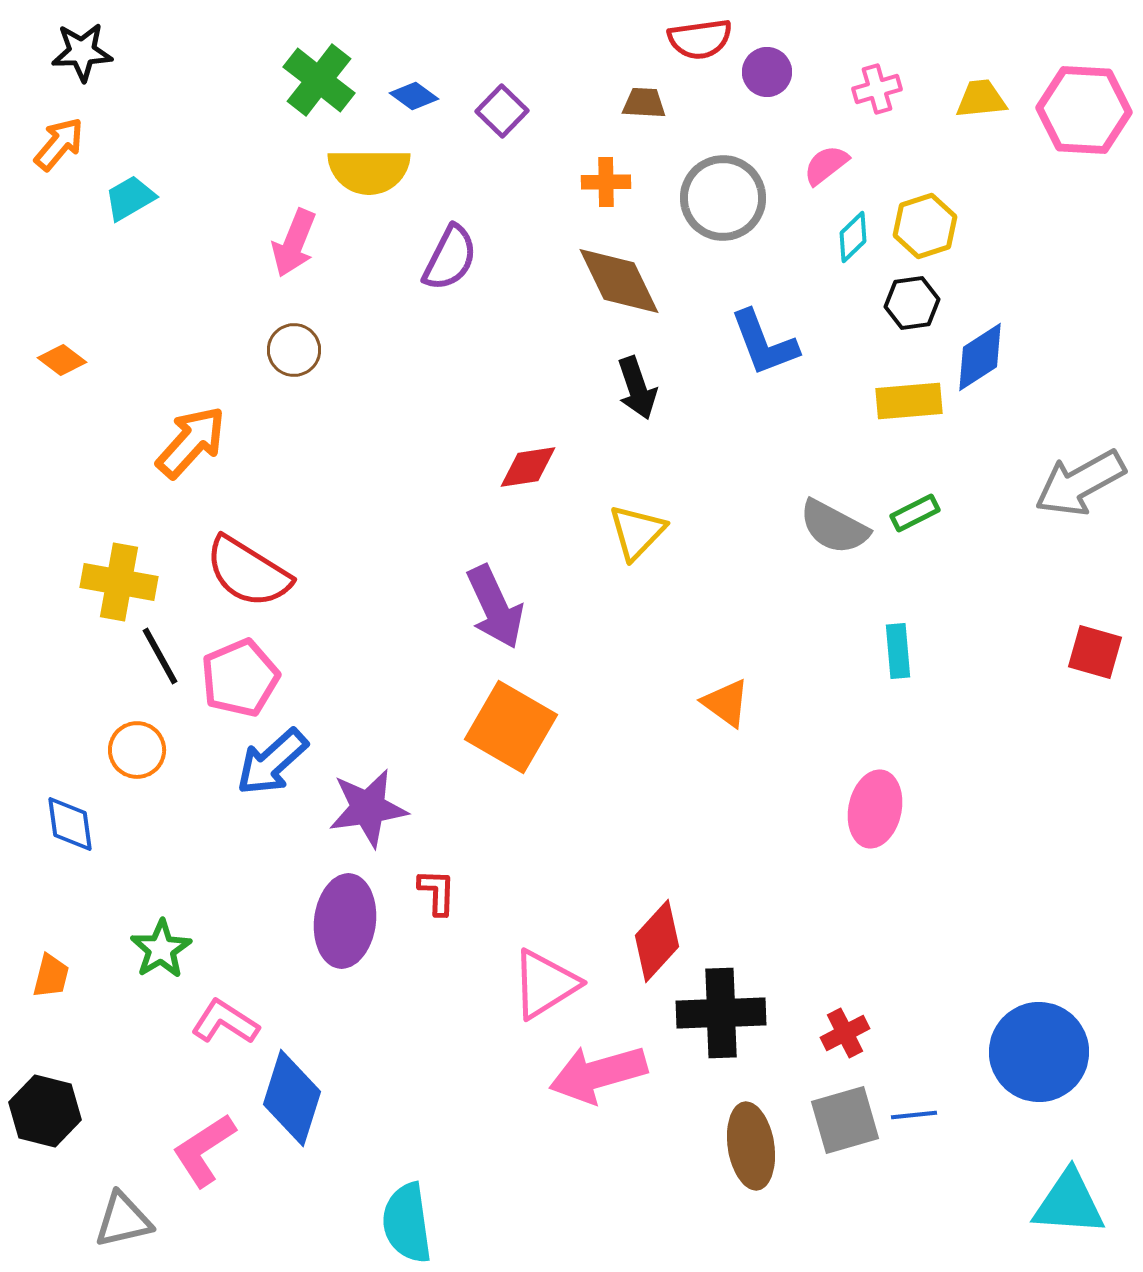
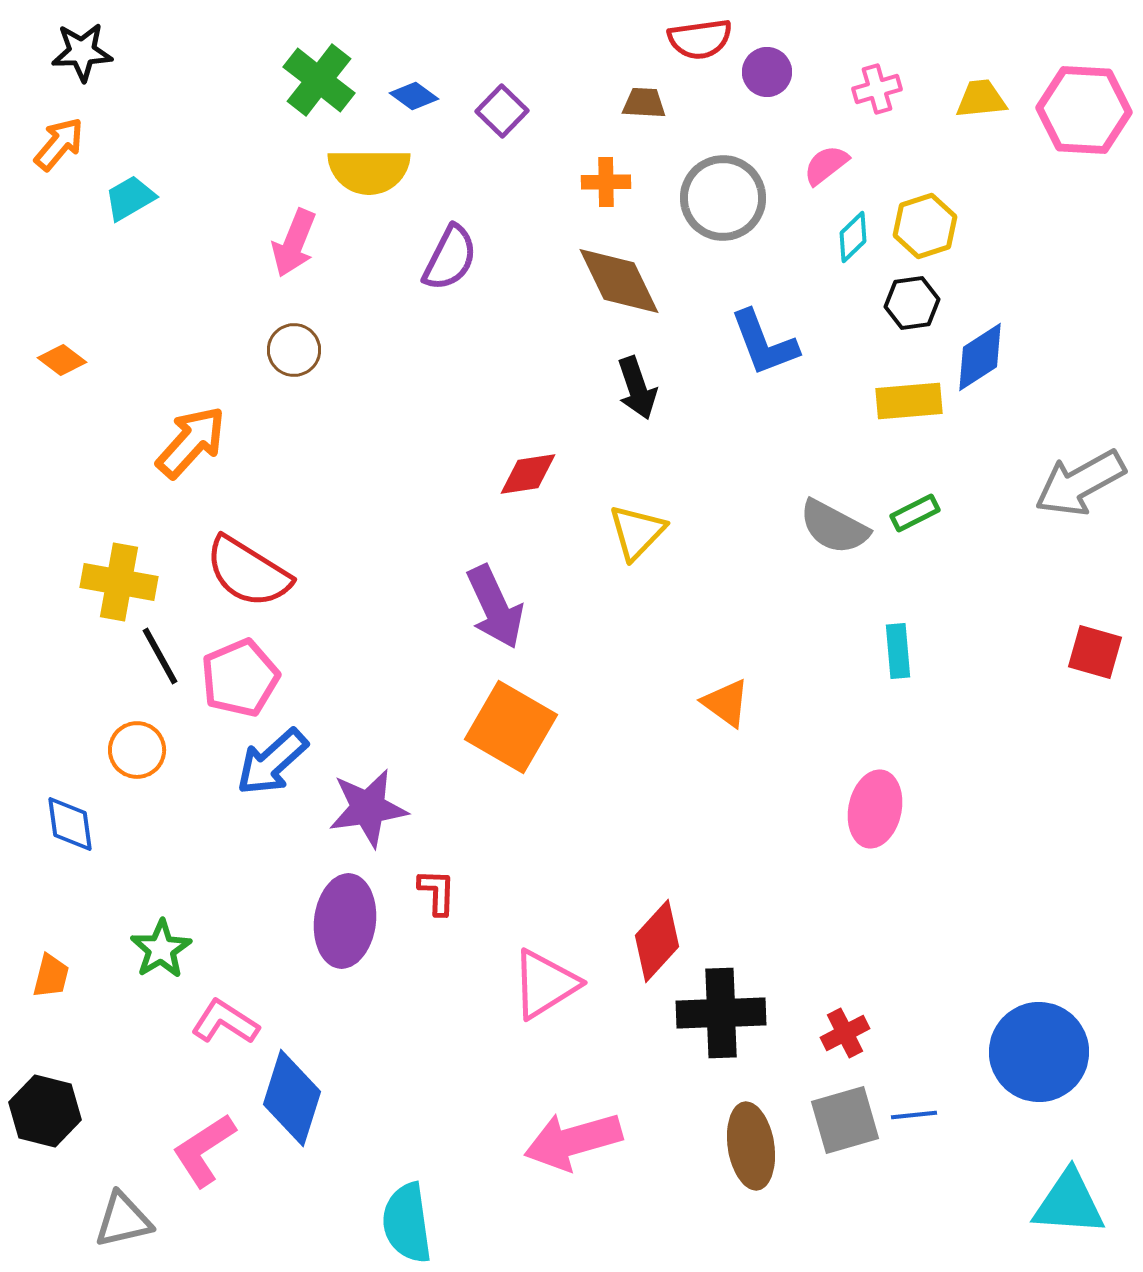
red diamond at (528, 467): moved 7 px down
pink arrow at (598, 1074): moved 25 px left, 67 px down
